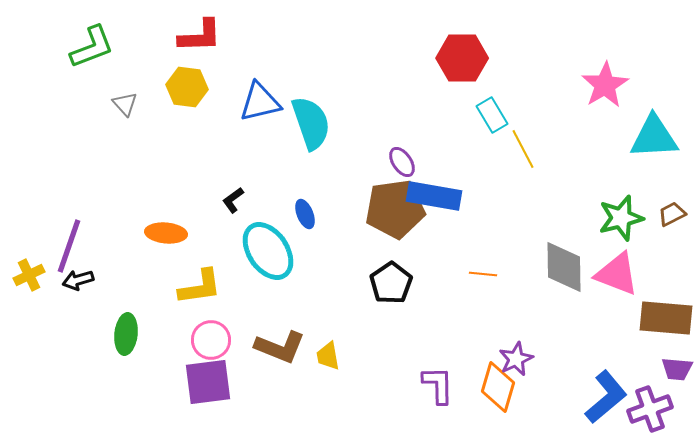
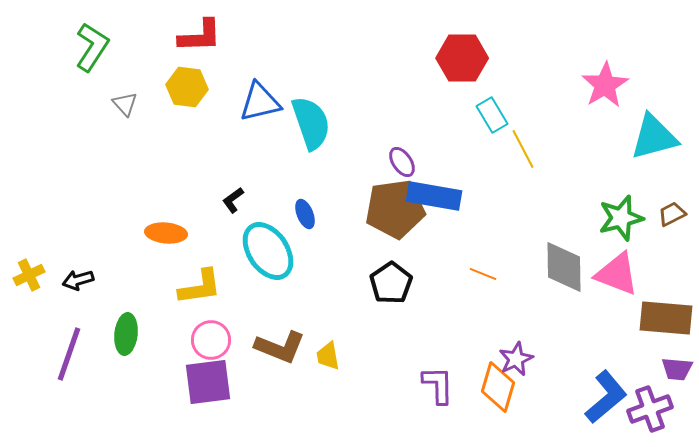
green L-shape: rotated 36 degrees counterclockwise
cyan triangle: rotated 12 degrees counterclockwise
purple line: moved 108 px down
orange line: rotated 16 degrees clockwise
